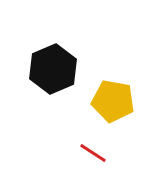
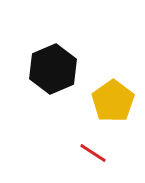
yellow pentagon: rotated 27 degrees clockwise
